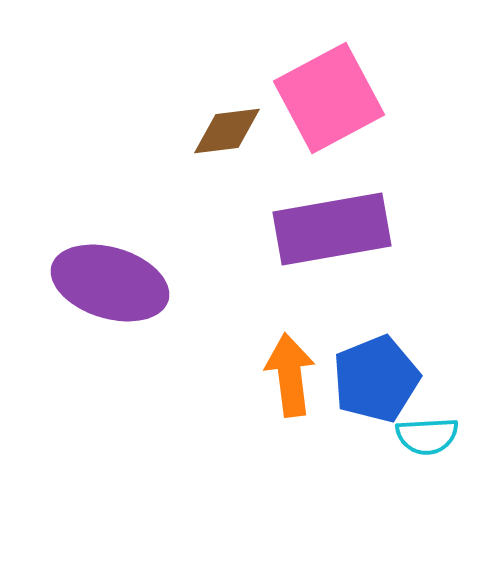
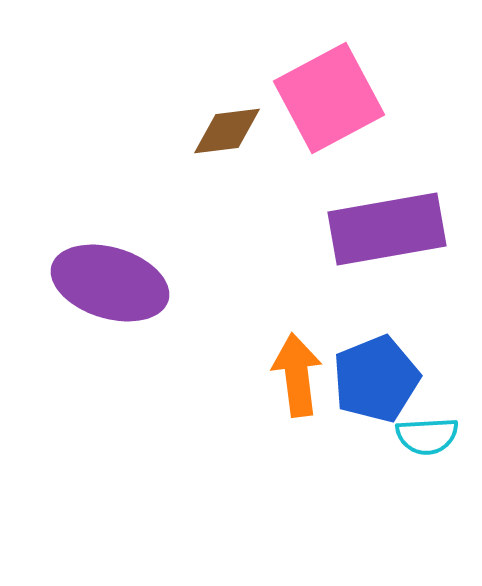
purple rectangle: moved 55 px right
orange arrow: moved 7 px right
